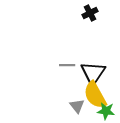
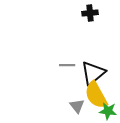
black cross: rotated 21 degrees clockwise
black triangle: rotated 16 degrees clockwise
yellow semicircle: moved 1 px right
green star: moved 2 px right
